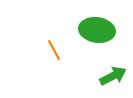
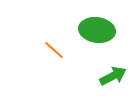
orange line: rotated 20 degrees counterclockwise
